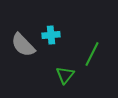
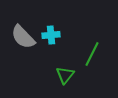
gray semicircle: moved 8 px up
